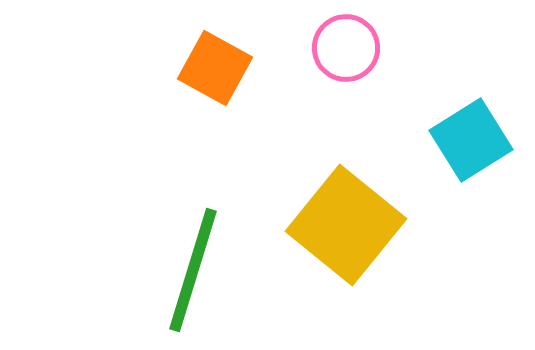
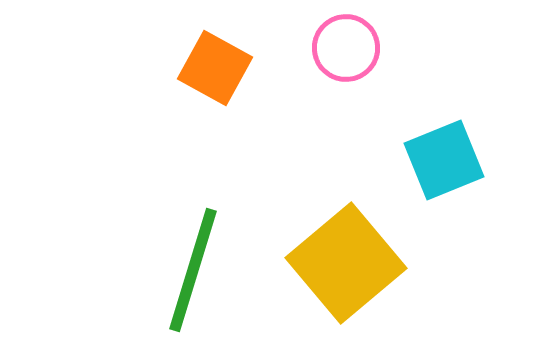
cyan square: moved 27 px left, 20 px down; rotated 10 degrees clockwise
yellow square: moved 38 px down; rotated 11 degrees clockwise
